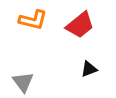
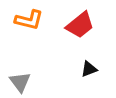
orange L-shape: moved 4 px left
gray triangle: moved 3 px left
